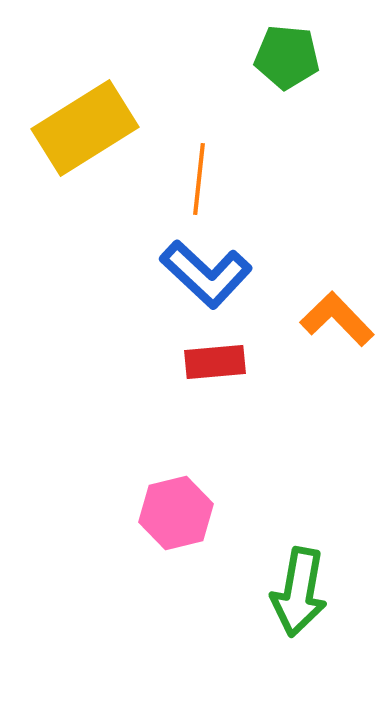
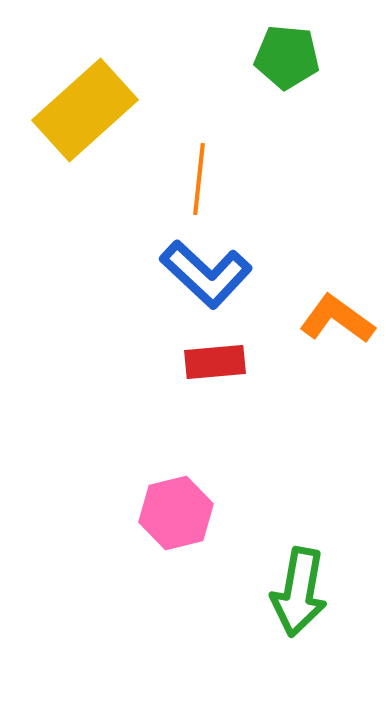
yellow rectangle: moved 18 px up; rotated 10 degrees counterclockwise
orange L-shape: rotated 10 degrees counterclockwise
